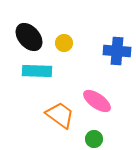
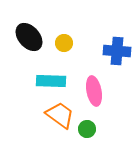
cyan rectangle: moved 14 px right, 10 px down
pink ellipse: moved 3 px left, 10 px up; rotated 44 degrees clockwise
green circle: moved 7 px left, 10 px up
